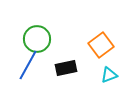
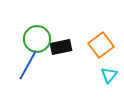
black rectangle: moved 5 px left, 21 px up
cyan triangle: rotated 30 degrees counterclockwise
